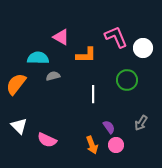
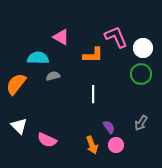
orange L-shape: moved 7 px right
green circle: moved 14 px right, 6 px up
